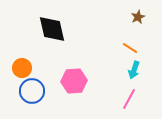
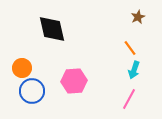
orange line: rotated 21 degrees clockwise
